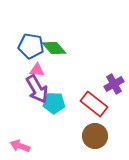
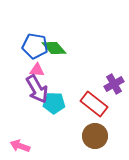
blue pentagon: moved 4 px right
